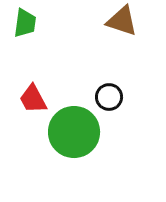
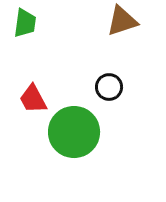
brown triangle: rotated 36 degrees counterclockwise
black circle: moved 10 px up
